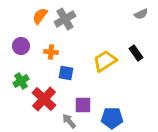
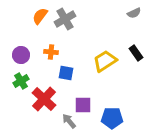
gray semicircle: moved 7 px left, 1 px up
purple circle: moved 9 px down
